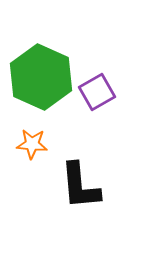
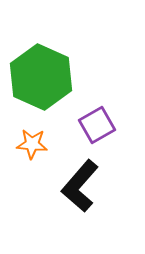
purple square: moved 33 px down
black L-shape: rotated 46 degrees clockwise
